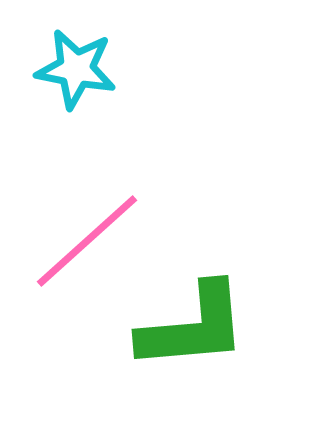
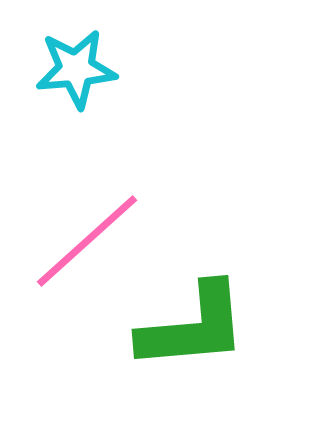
cyan star: rotated 16 degrees counterclockwise
